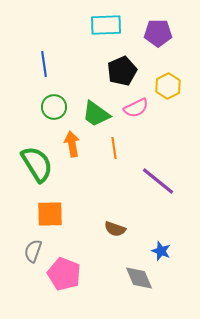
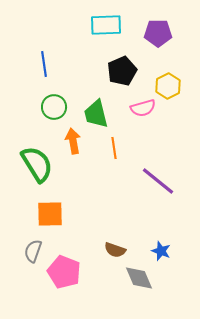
pink semicircle: moved 7 px right; rotated 10 degrees clockwise
green trapezoid: rotated 40 degrees clockwise
orange arrow: moved 1 px right, 3 px up
brown semicircle: moved 21 px down
pink pentagon: moved 2 px up
